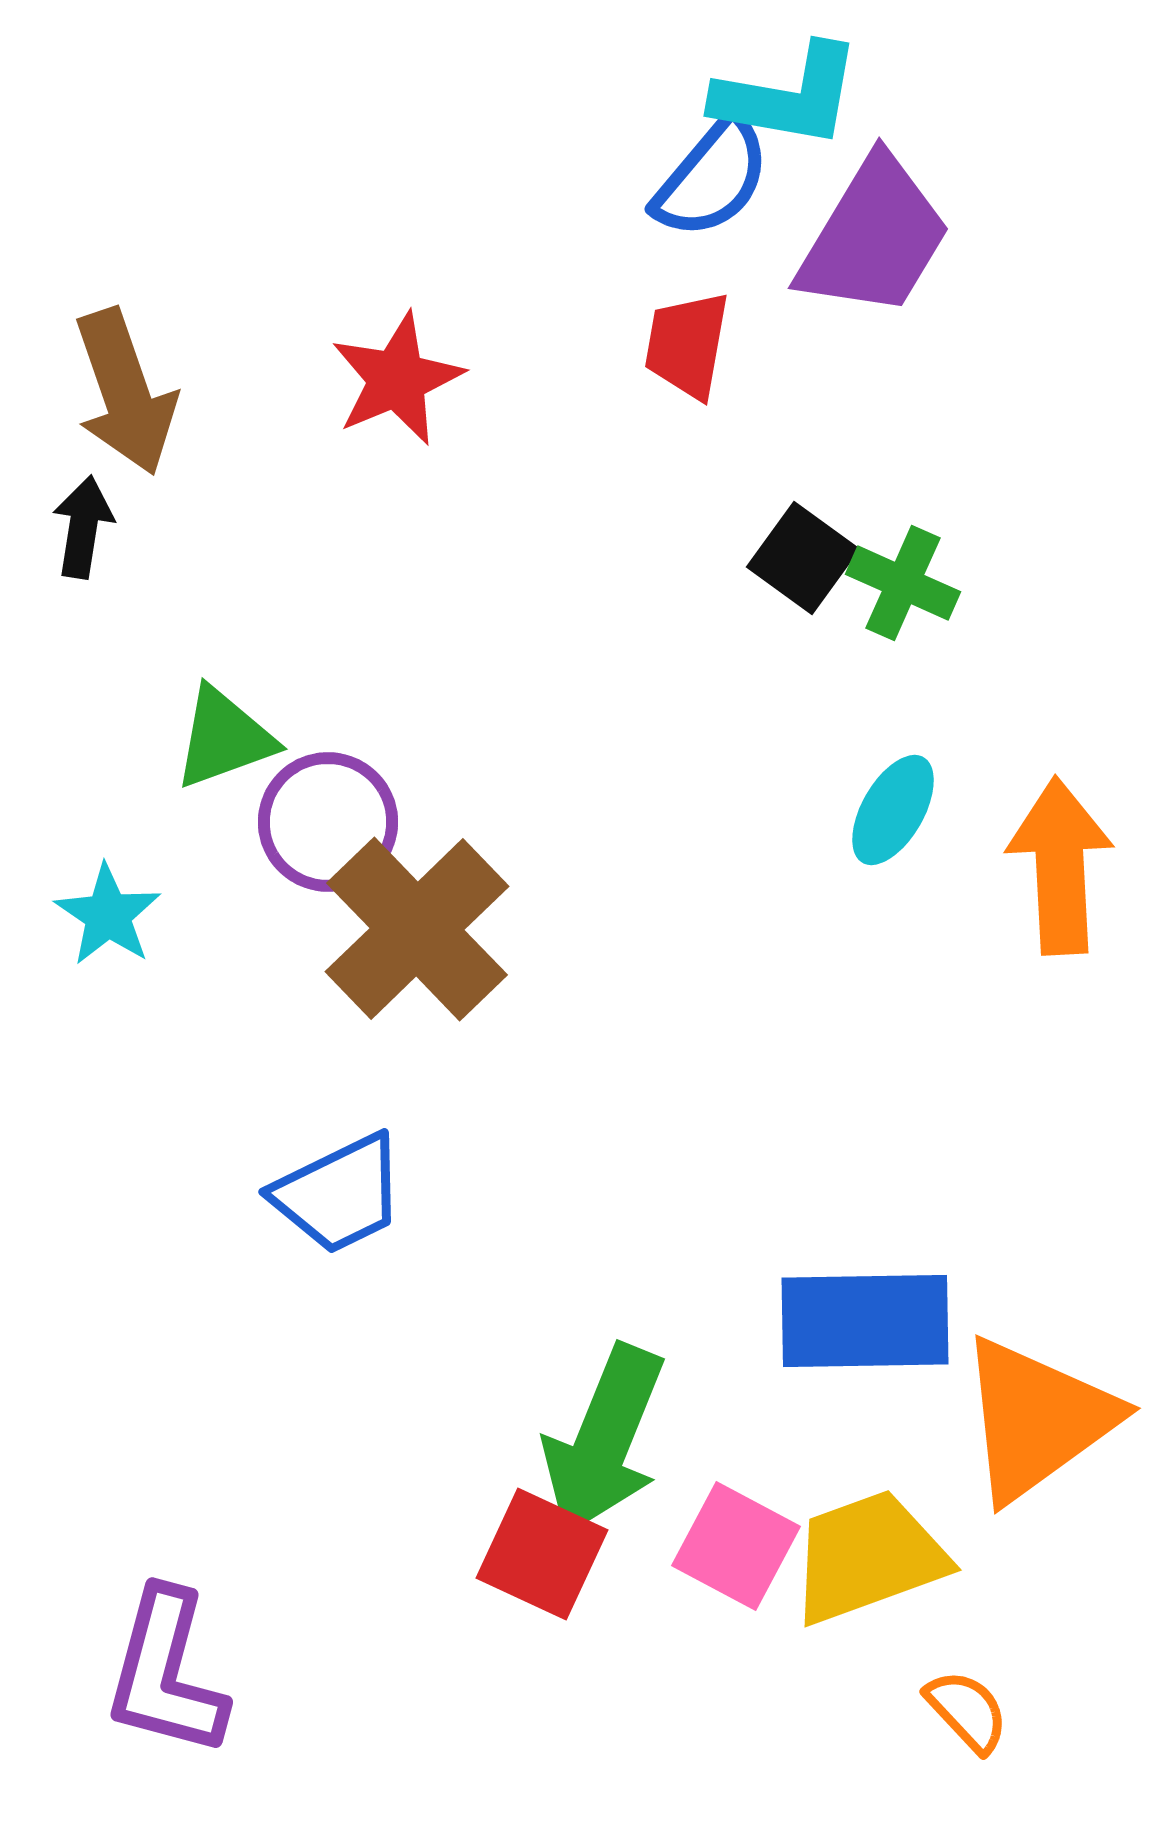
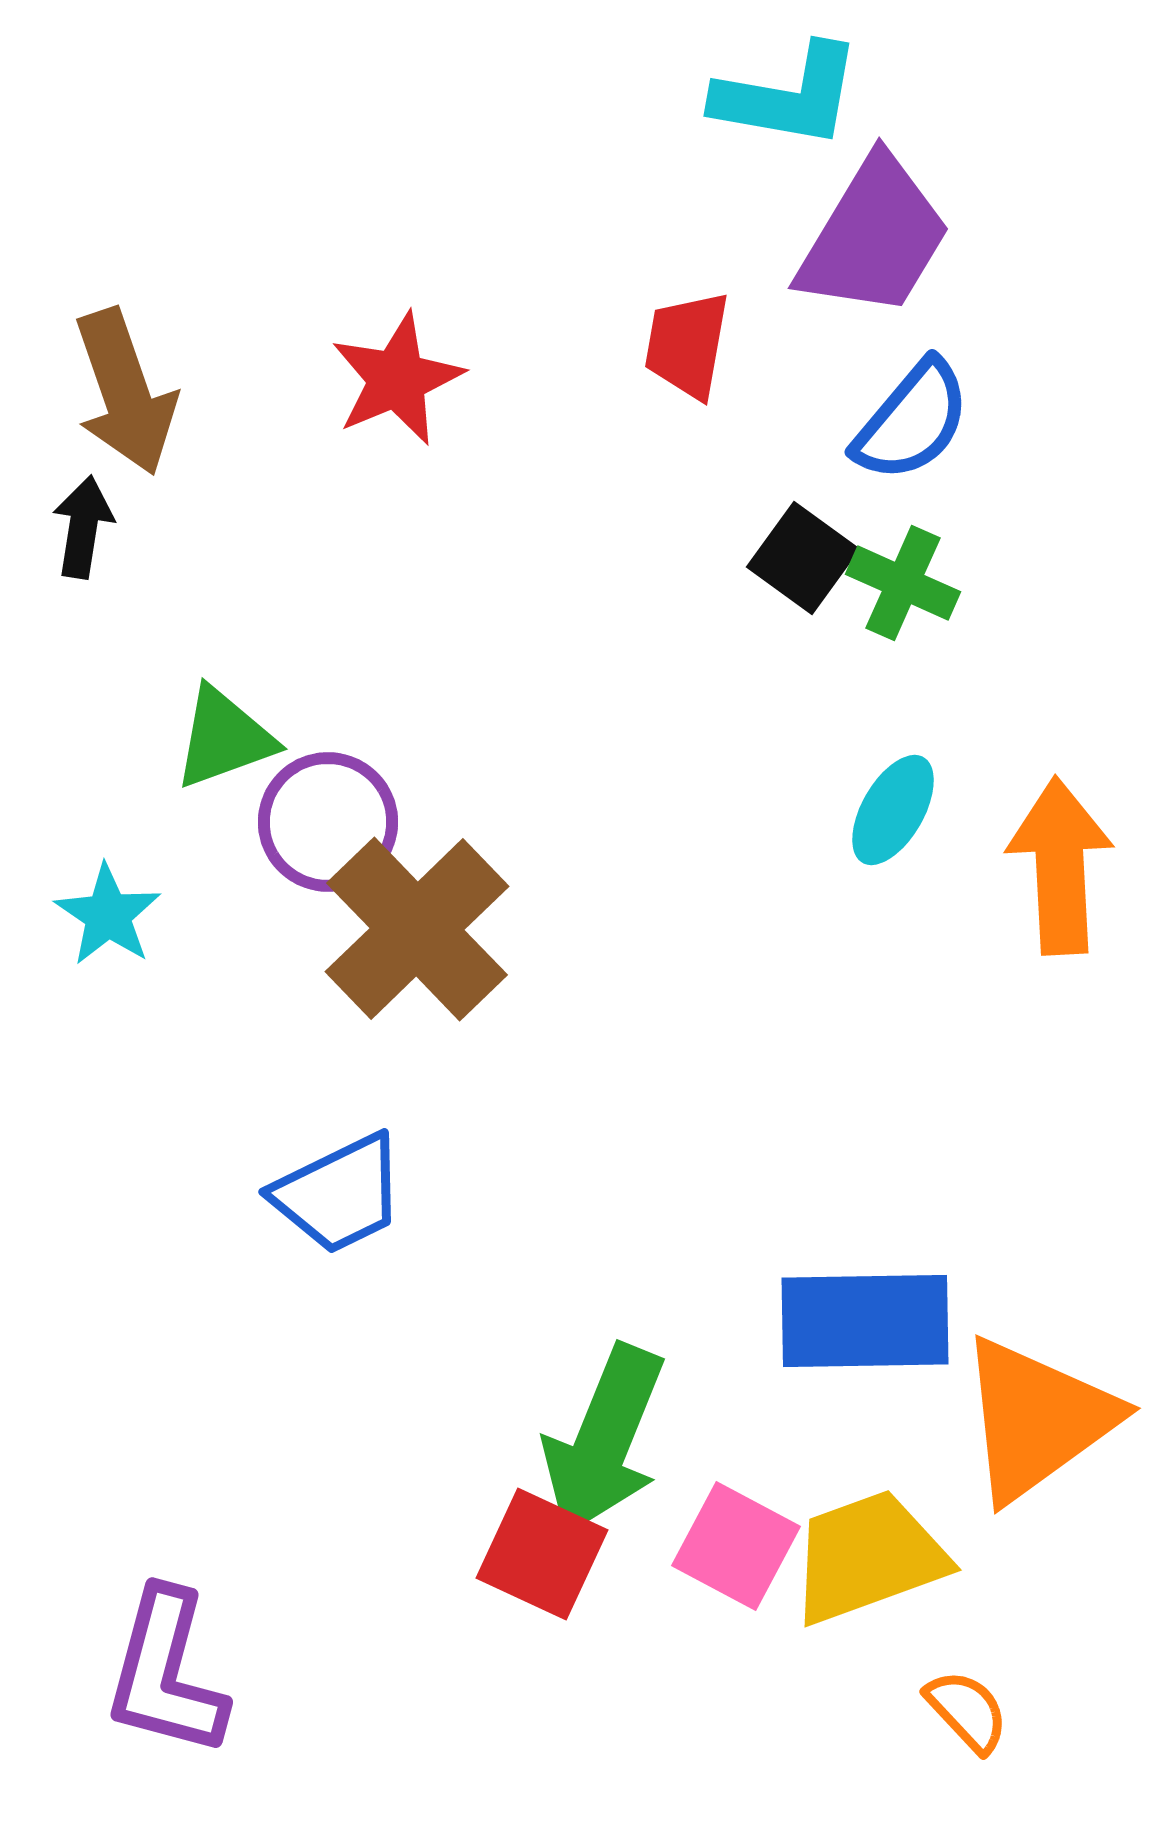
blue semicircle: moved 200 px right, 243 px down
